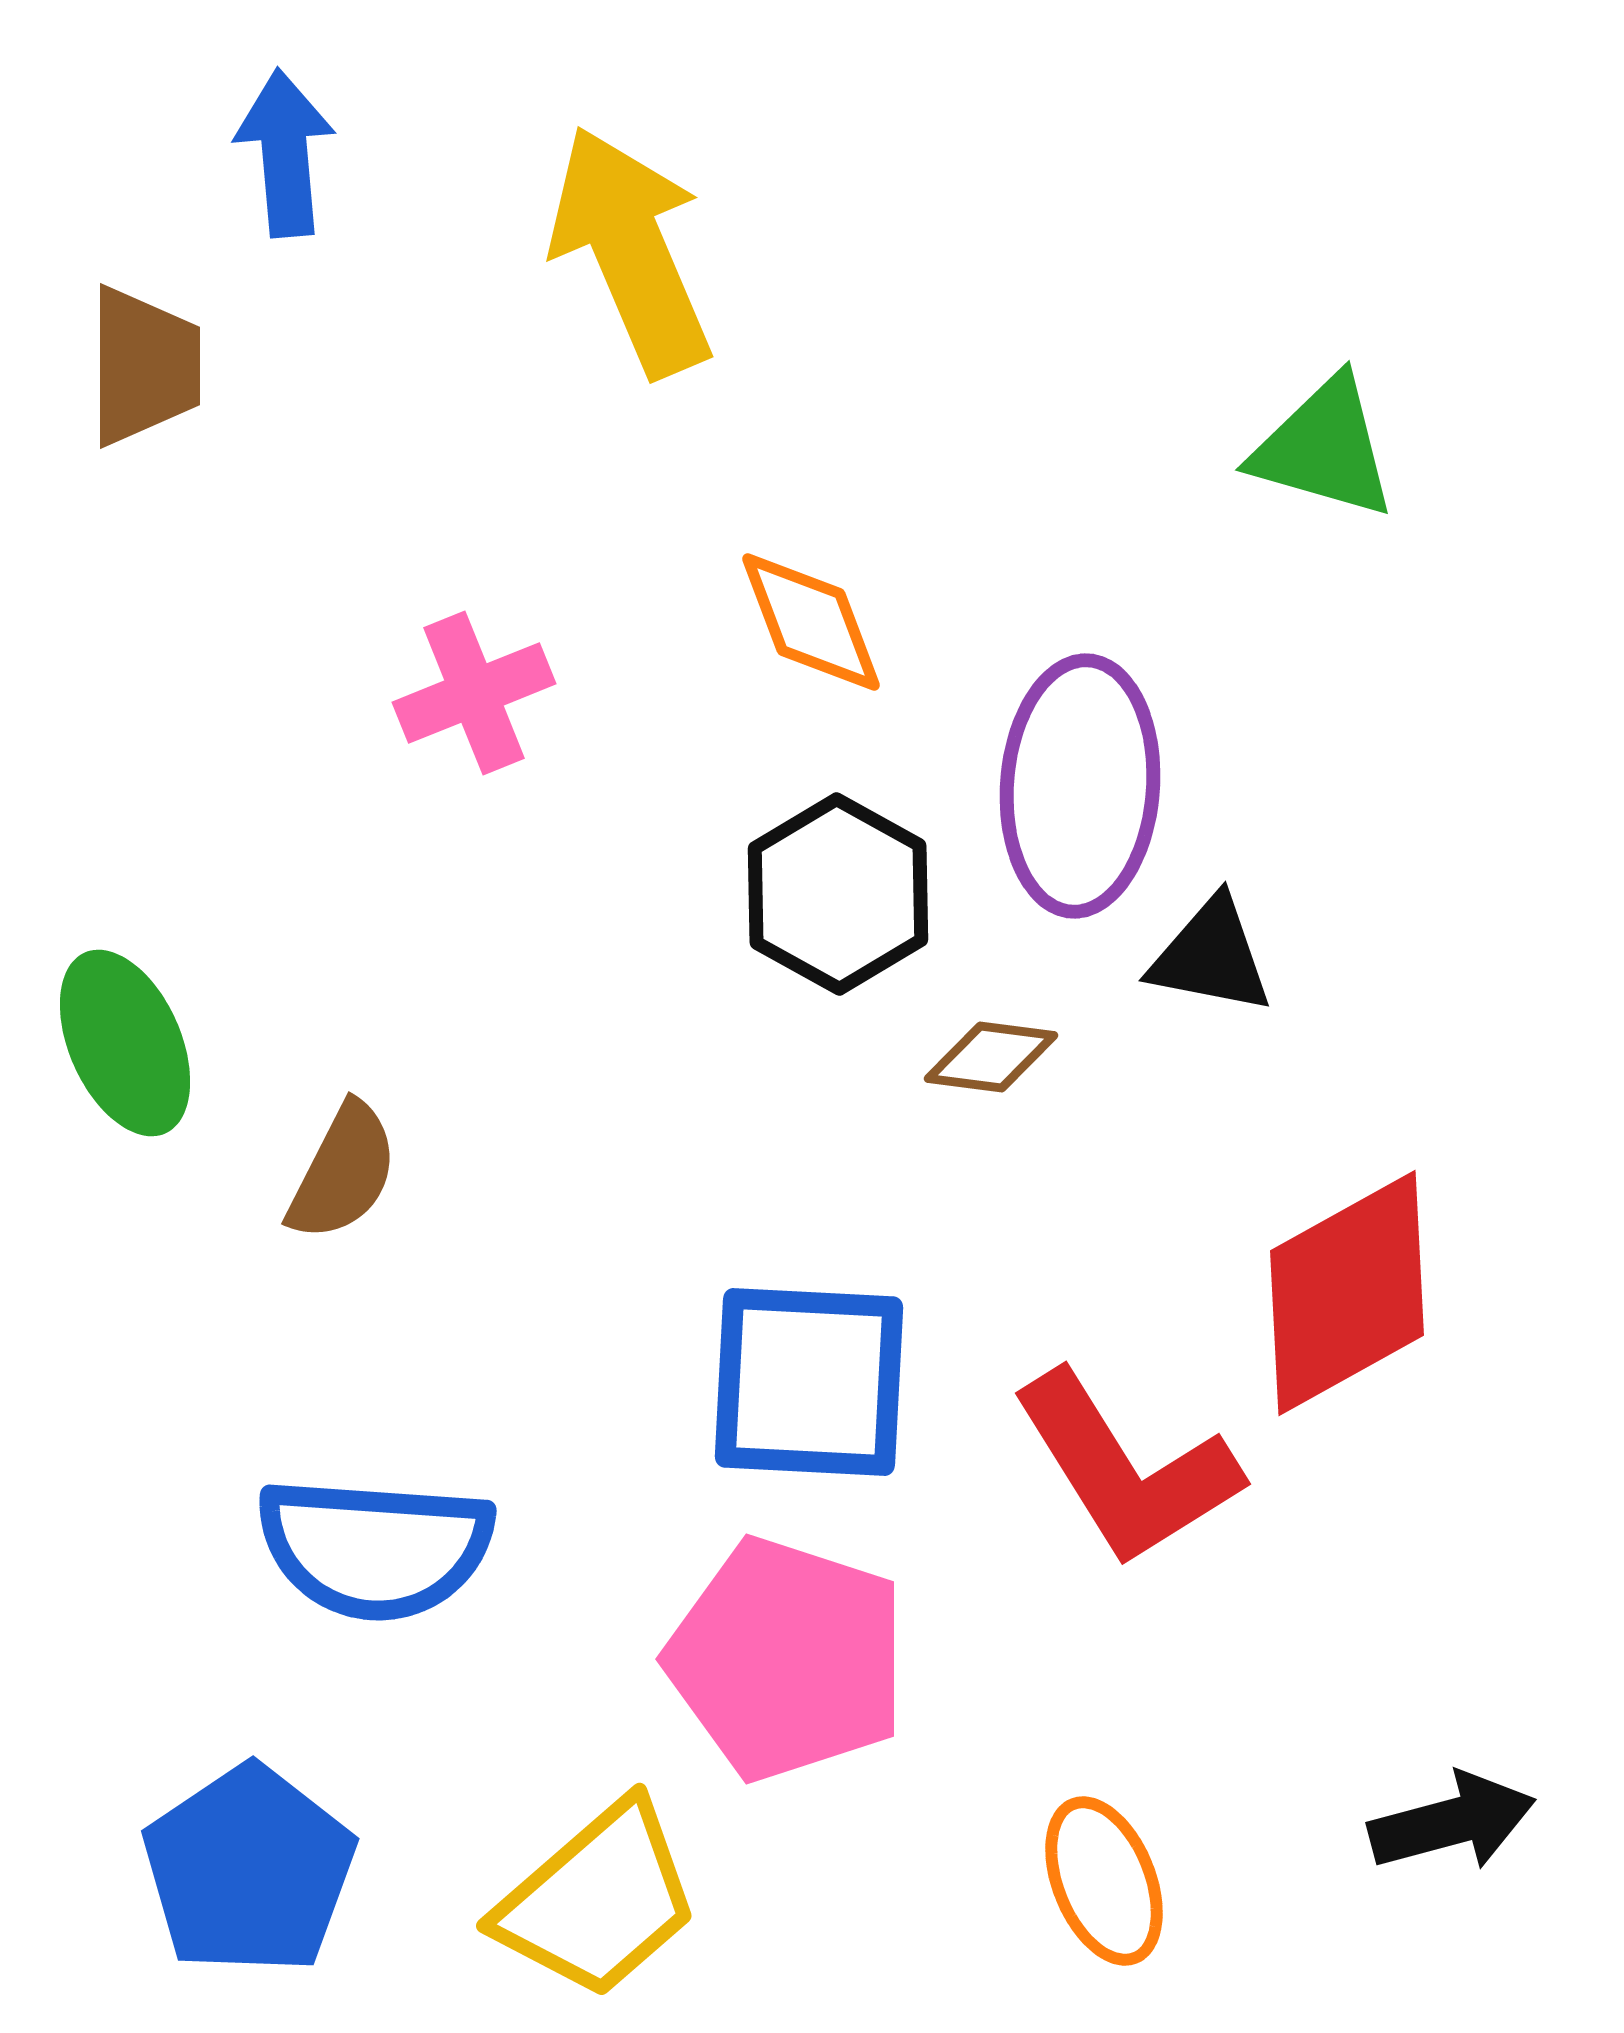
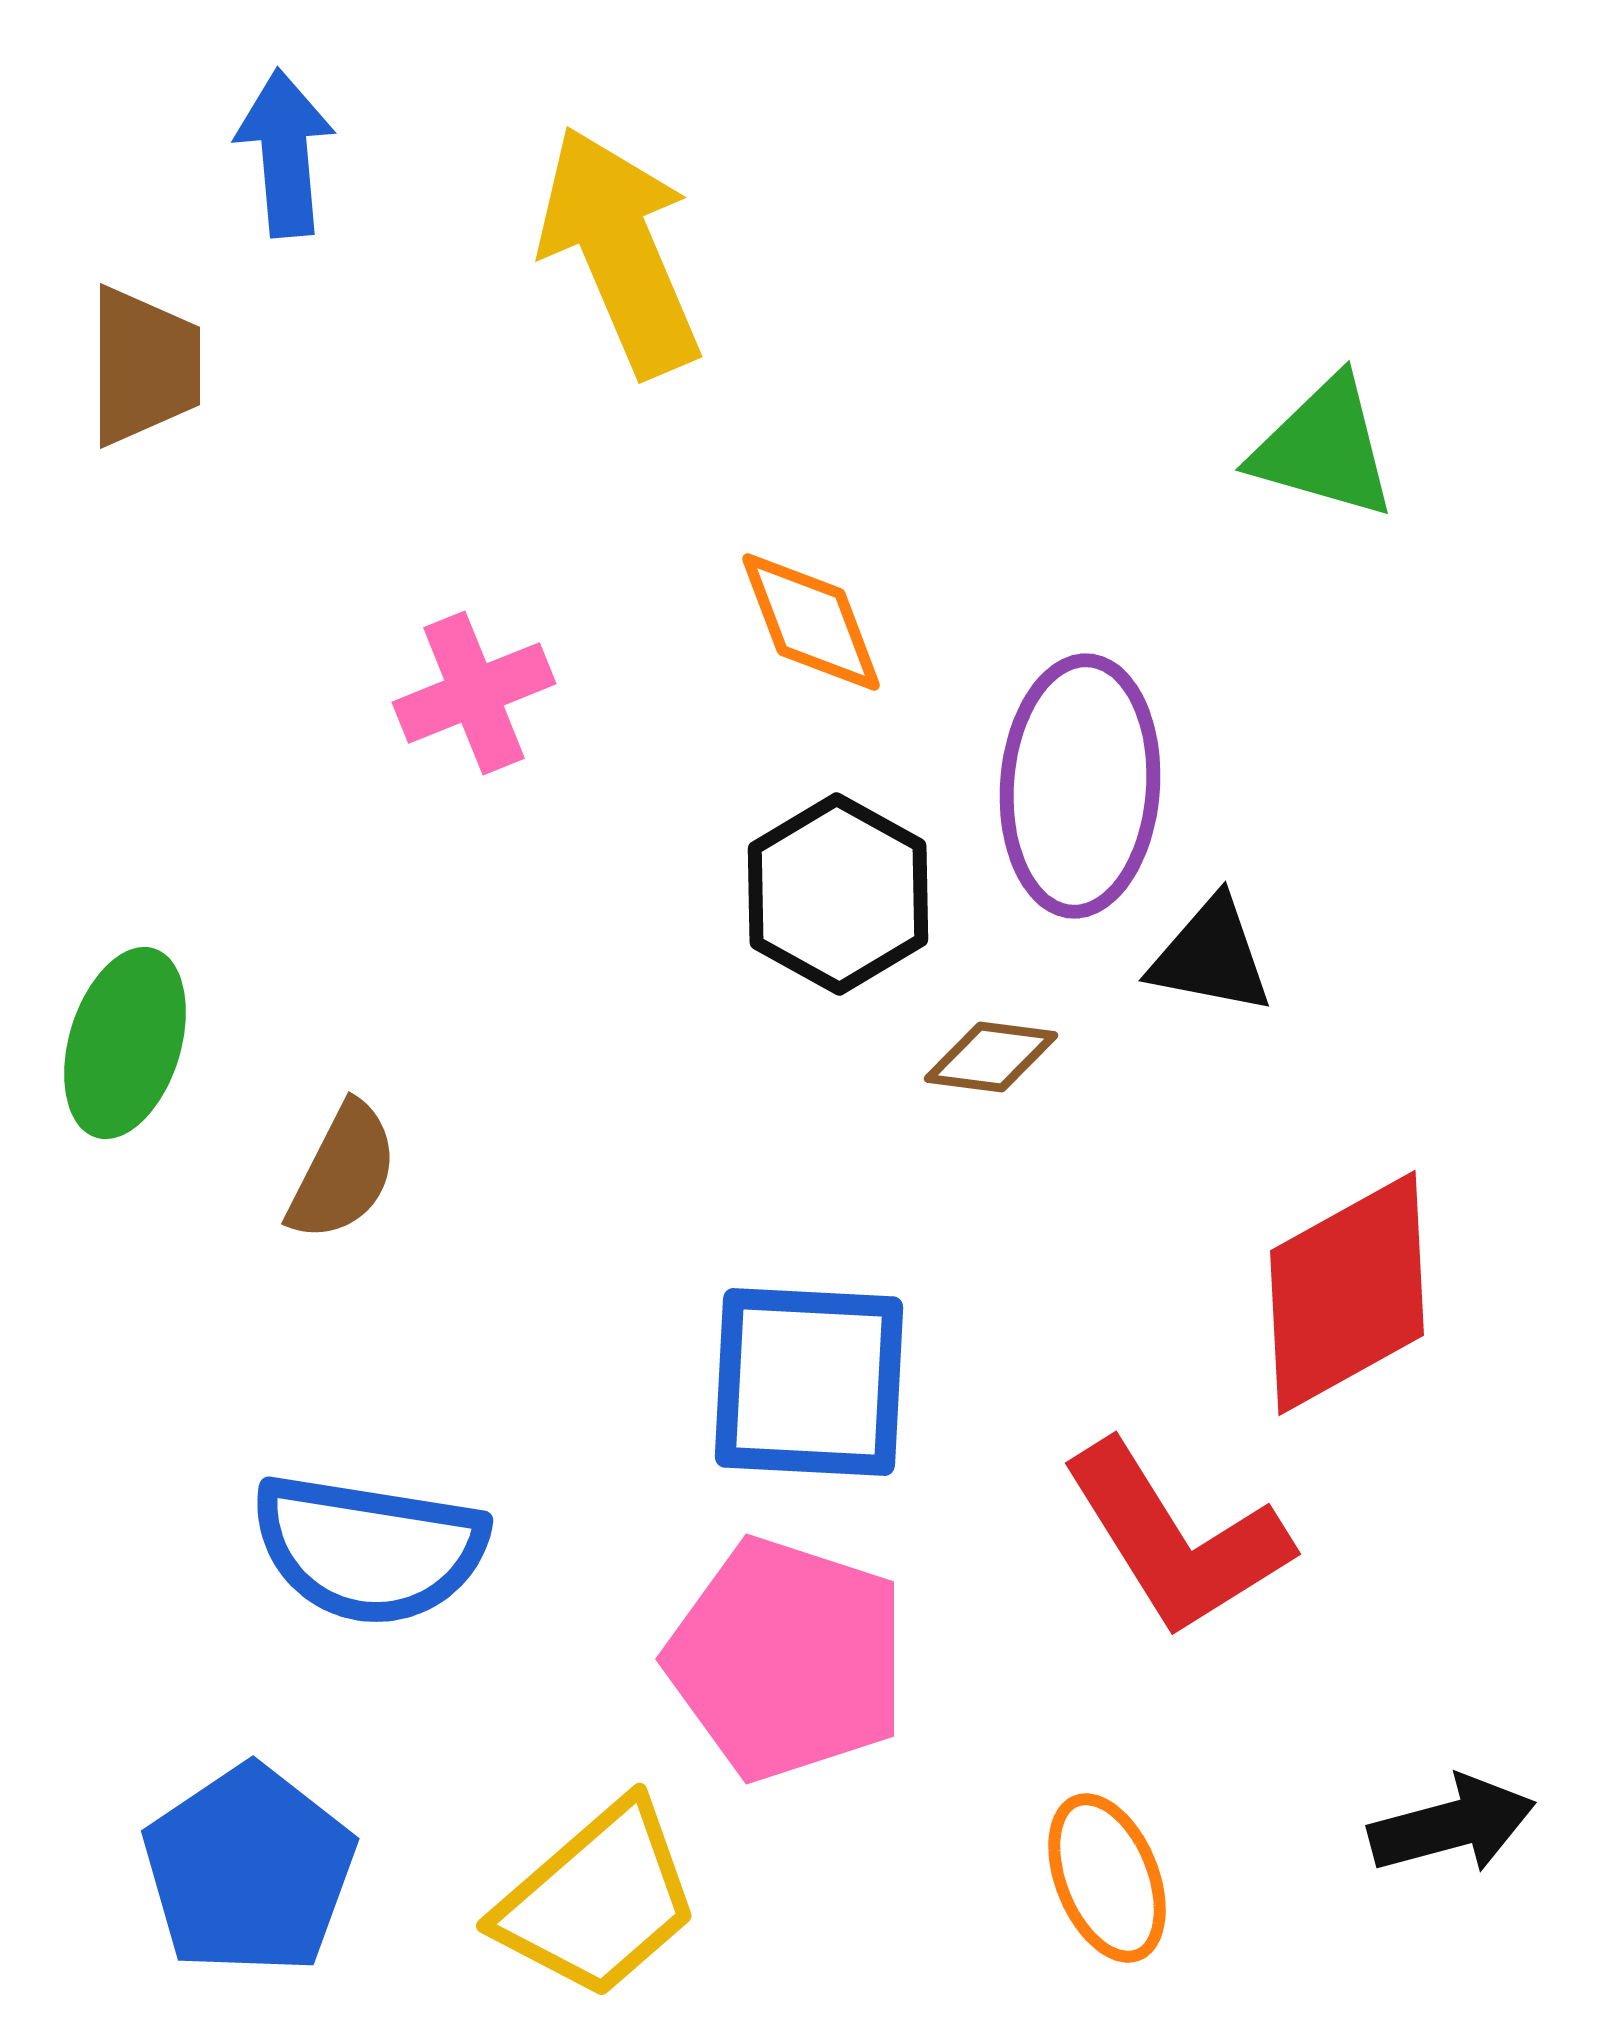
yellow arrow: moved 11 px left
green ellipse: rotated 41 degrees clockwise
red L-shape: moved 50 px right, 70 px down
blue semicircle: moved 6 px left, 1 px down; rotated 5 degrees clockwise
black arrow: moved 3 px down
orange ellipse: moved 3 px right, 3 px up
